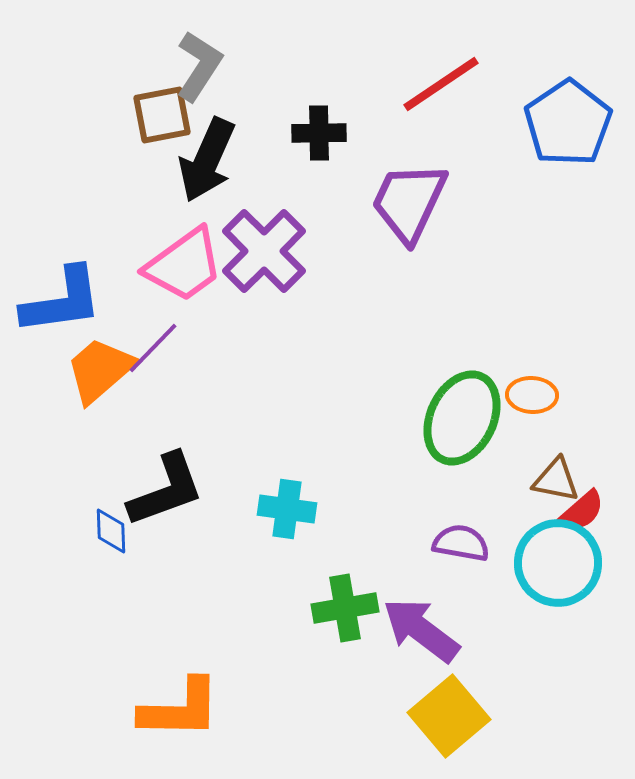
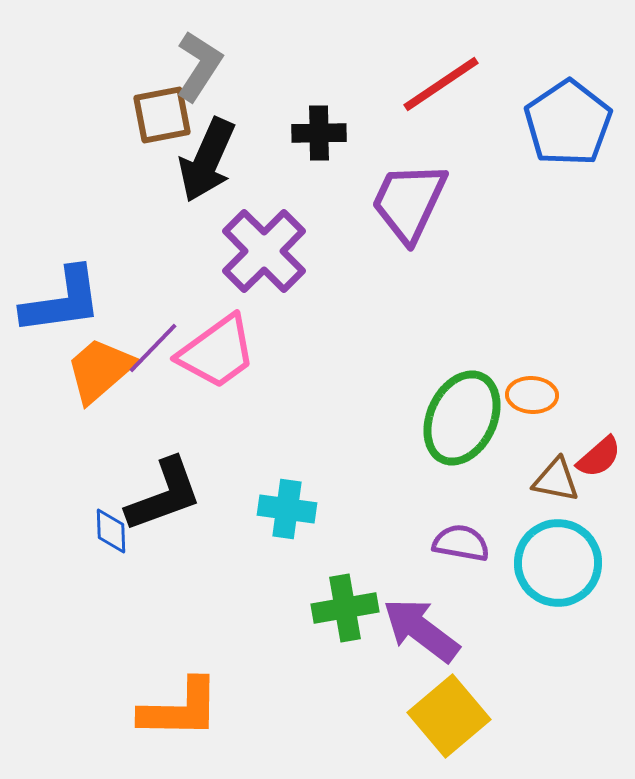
pink trapezoid: moved 33 px right, 87 px down
black L-shape: moved 2 px left, 5 px down
red semicircle: moved 17 px right, 54 px up
